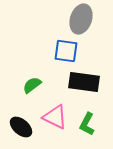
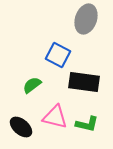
gray ellipse: moved 5 px right
blue square: moved 8 px left, 4 px down; rotated 20 degrees clockwise
pink triangle: rotated 12 degrees counterclockwise
green L-shape: rotated 105 degrees counterclockwise
